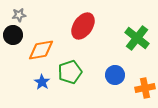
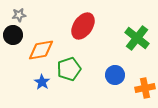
green pentagon: moved 1 px left, 3 px up
